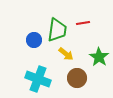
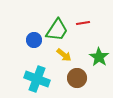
green trapezoid: rotated 25 degrees clockwise
yellow arrow: moved 2 px left, 1 px down
cyan cross: moved 1 px left
